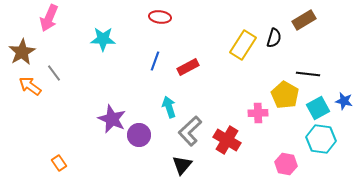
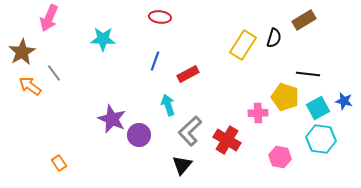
red rectangle: moved 7 px down
yellow pentagon: moved 2 px down; rotated 12 degrees counterclockwise
cyan arrow: moved 1 px left, 2 px up
pink hexagon: moved 6 px left, 7 px up
